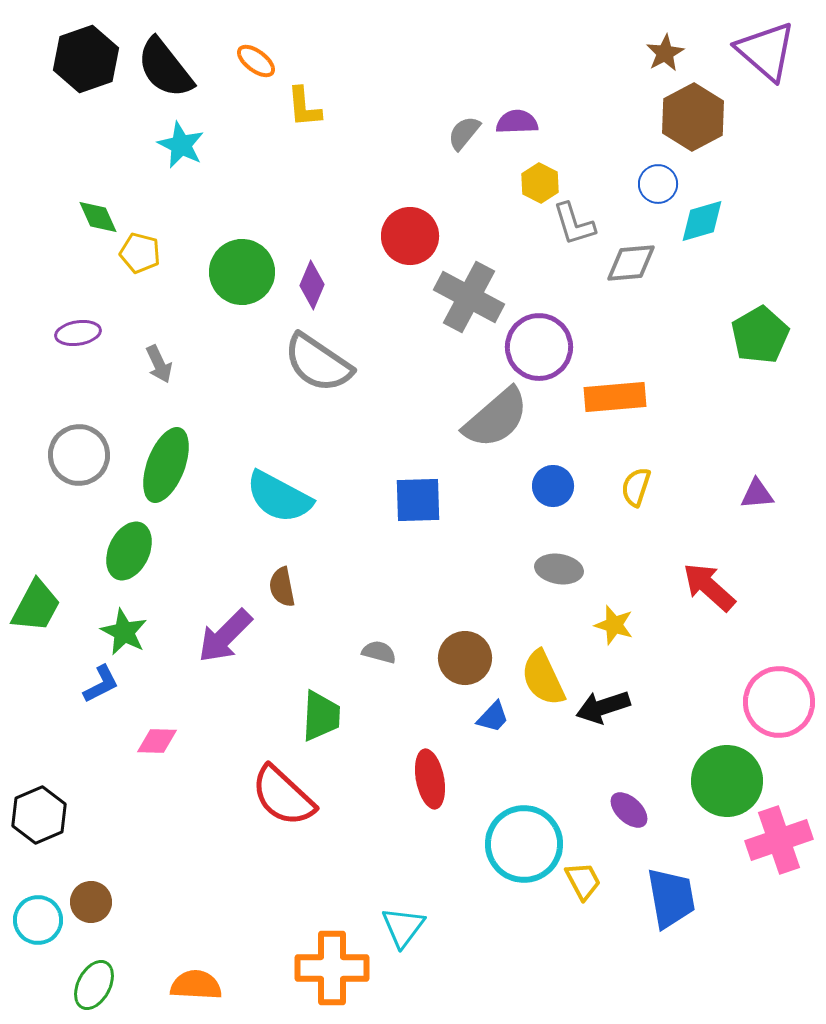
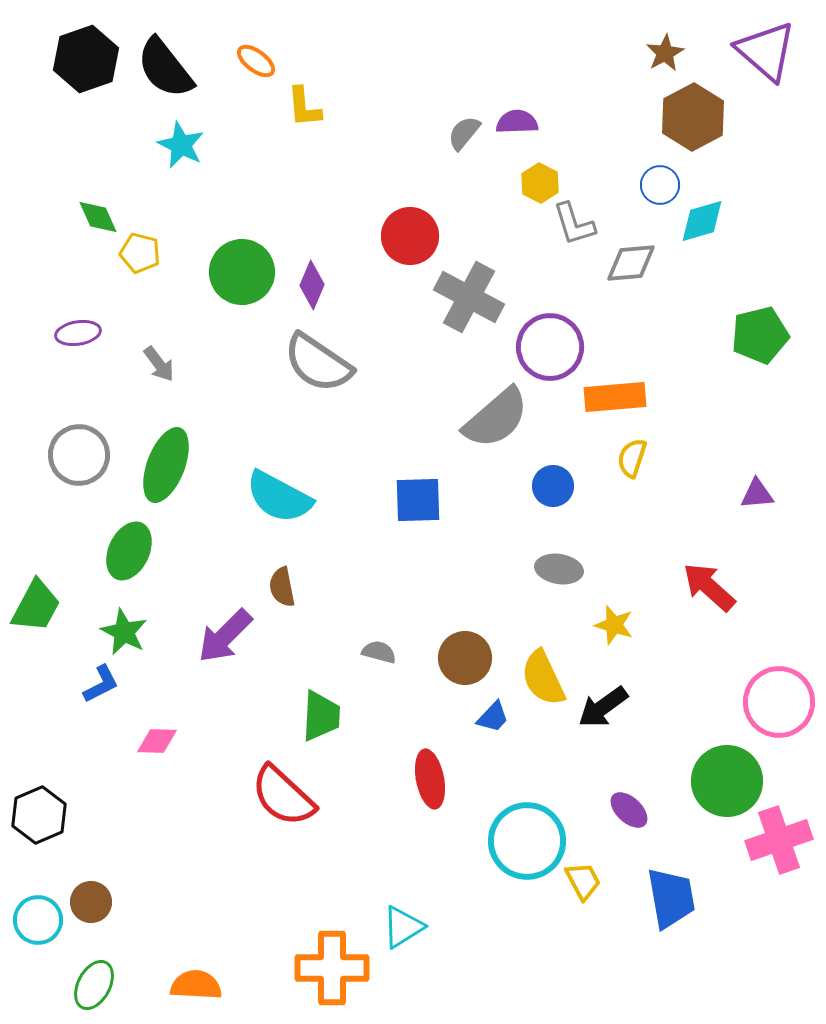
blue circle at (658, 184): moved 2 px right, 1 px down
green pentagon at (760, 335): rotated 16 degrees clockwise
purple circle at (539, 347): moved 11 px right
gray arrow at (159, 364): rotated 12 degrees counterclockwise
yellow semicircle at (636, 487): moved 4 px left, 29 px up
black arrow at (603, 707): rotated 18 degrees counterclockwise
cyan circle at (524, 844): moved 3 px right, 3 px up
cyan triangle at (403, 927): rotated 21 degrees clockwise
